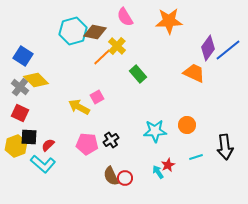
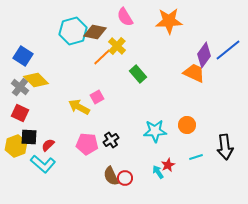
purple diamond: moved 4 px left, 7 px down
